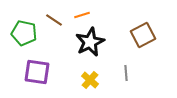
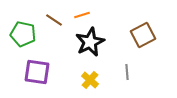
green pentagon: moved 1 px left, 1 px down
gray line: moved 1 px right, 1 px up
